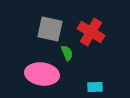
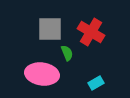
gray square: rotated 12 degrees counterclockwise
cyan rectangle: moved 1 px right, 4 px up; rotated 28 degrees counterclockwise
